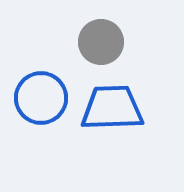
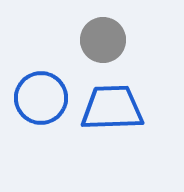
gray circle: moved 2 px right, 2 px up
